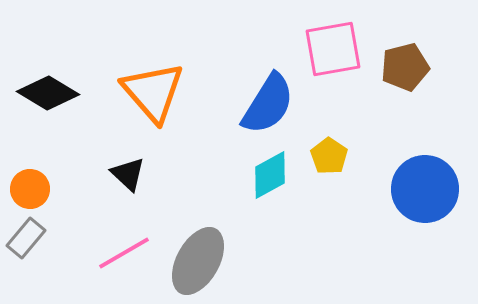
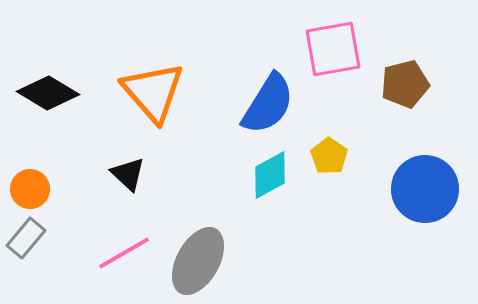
brown pentagon: moved 17 px down
